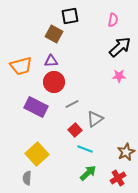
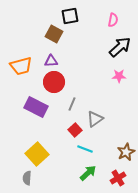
gray line: rotated 40 degrees counterclockwise
